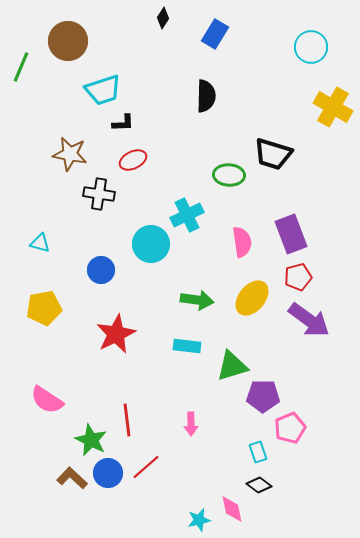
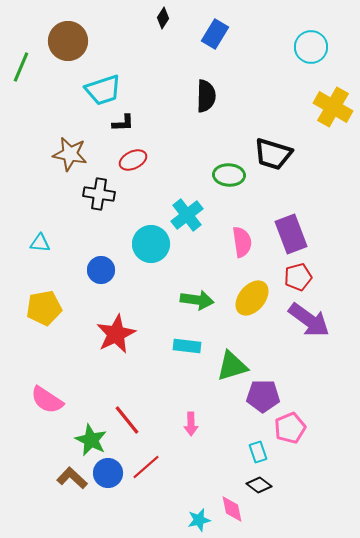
cyan cross at (187, 215): rotated 12 degrees counterclockwise
cyan triangle at (40, 243): rotated 10 degrees counterclockwise
red line at (127, 420): rotated 32 degrees counterclockwise
